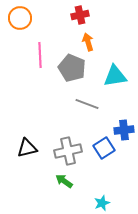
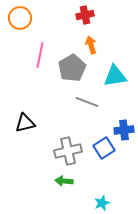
red cross: moved 5 px right
orange arrow: moved 3 px right, 3 px down
pink line: rotated 15 degrees clockwise
gray pentagon: rotated 20 degrees clockwise
gray line: moved 2 px up
black triangle: moved 2 px left, 25 px up
green arrow: rotated 30 degrees counterclockwise
